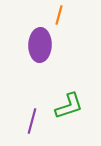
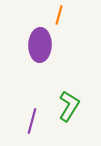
green L-shape: rotated 40 degrees counterclockwise
